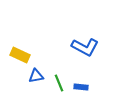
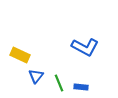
blue triangle: rotated 42 degrees counterclockwise
